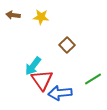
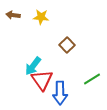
green line: moved 1 px left
blue arrow: rotated 85 degrees counterclockwise
